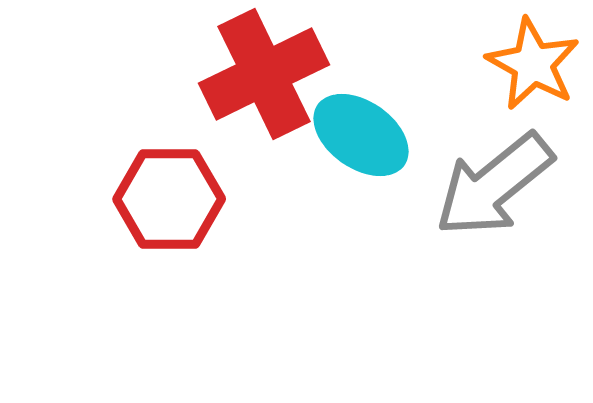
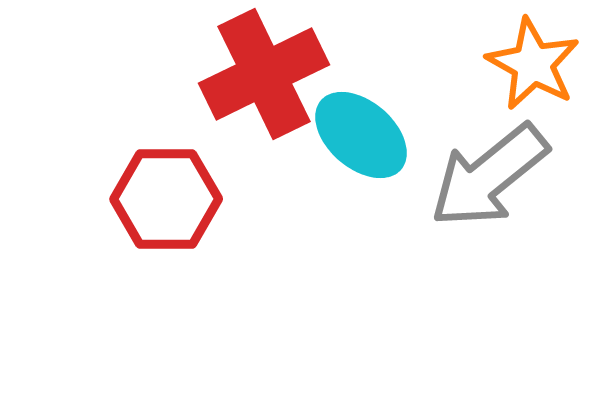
cyan ellipse: rotated 6 degrees clockwise
gray arrow: moved 5 px left, 9 px up
red hexagon: moved 3 px left
